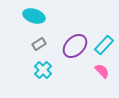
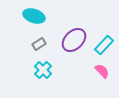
purple ellipse: moved 1 px left, 6 px up
